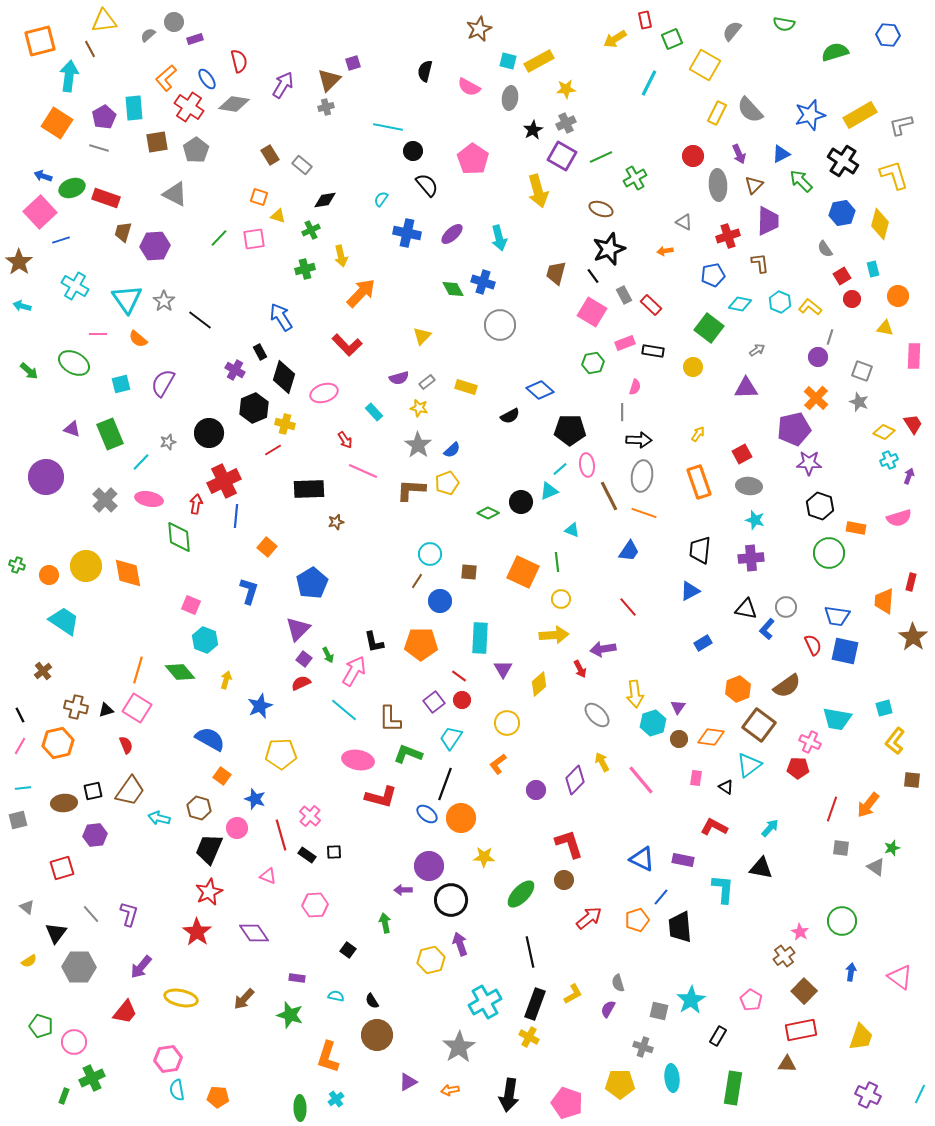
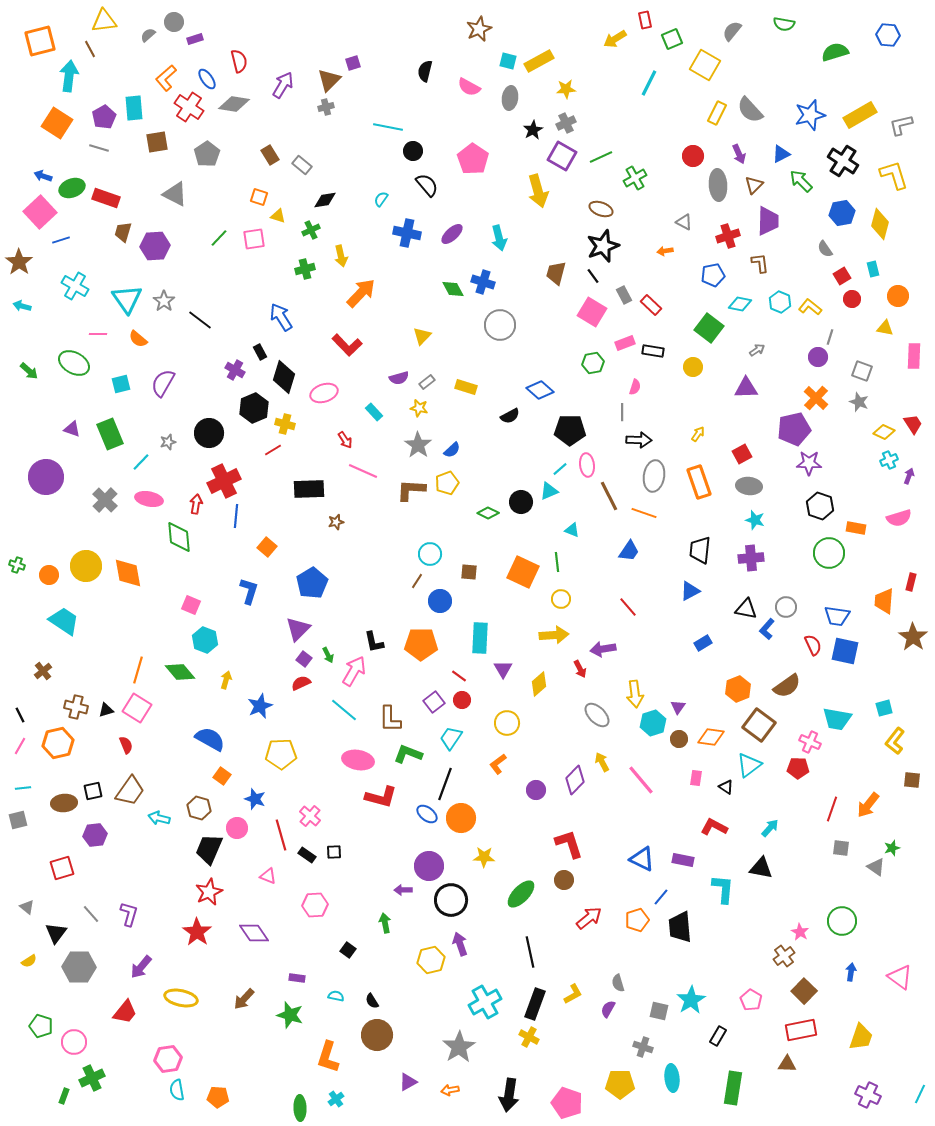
gray pentagon at (196, 150): moved 11 px right, 4 px down
black star at (609, 249): moved 6 px left, 3 px up
gray ellipse at (642, 476): moved 12 px right
